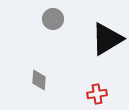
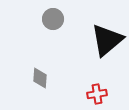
black triangle: moved 1 px down; rotated 9 degrees counterclockwise
gray diamond: moved 1 px right, 2 px up
